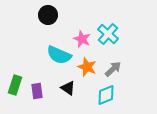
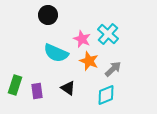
cyan semicircle: moved 3 px left, 2 px up
orange star: moved 2 px right, 6 px up
